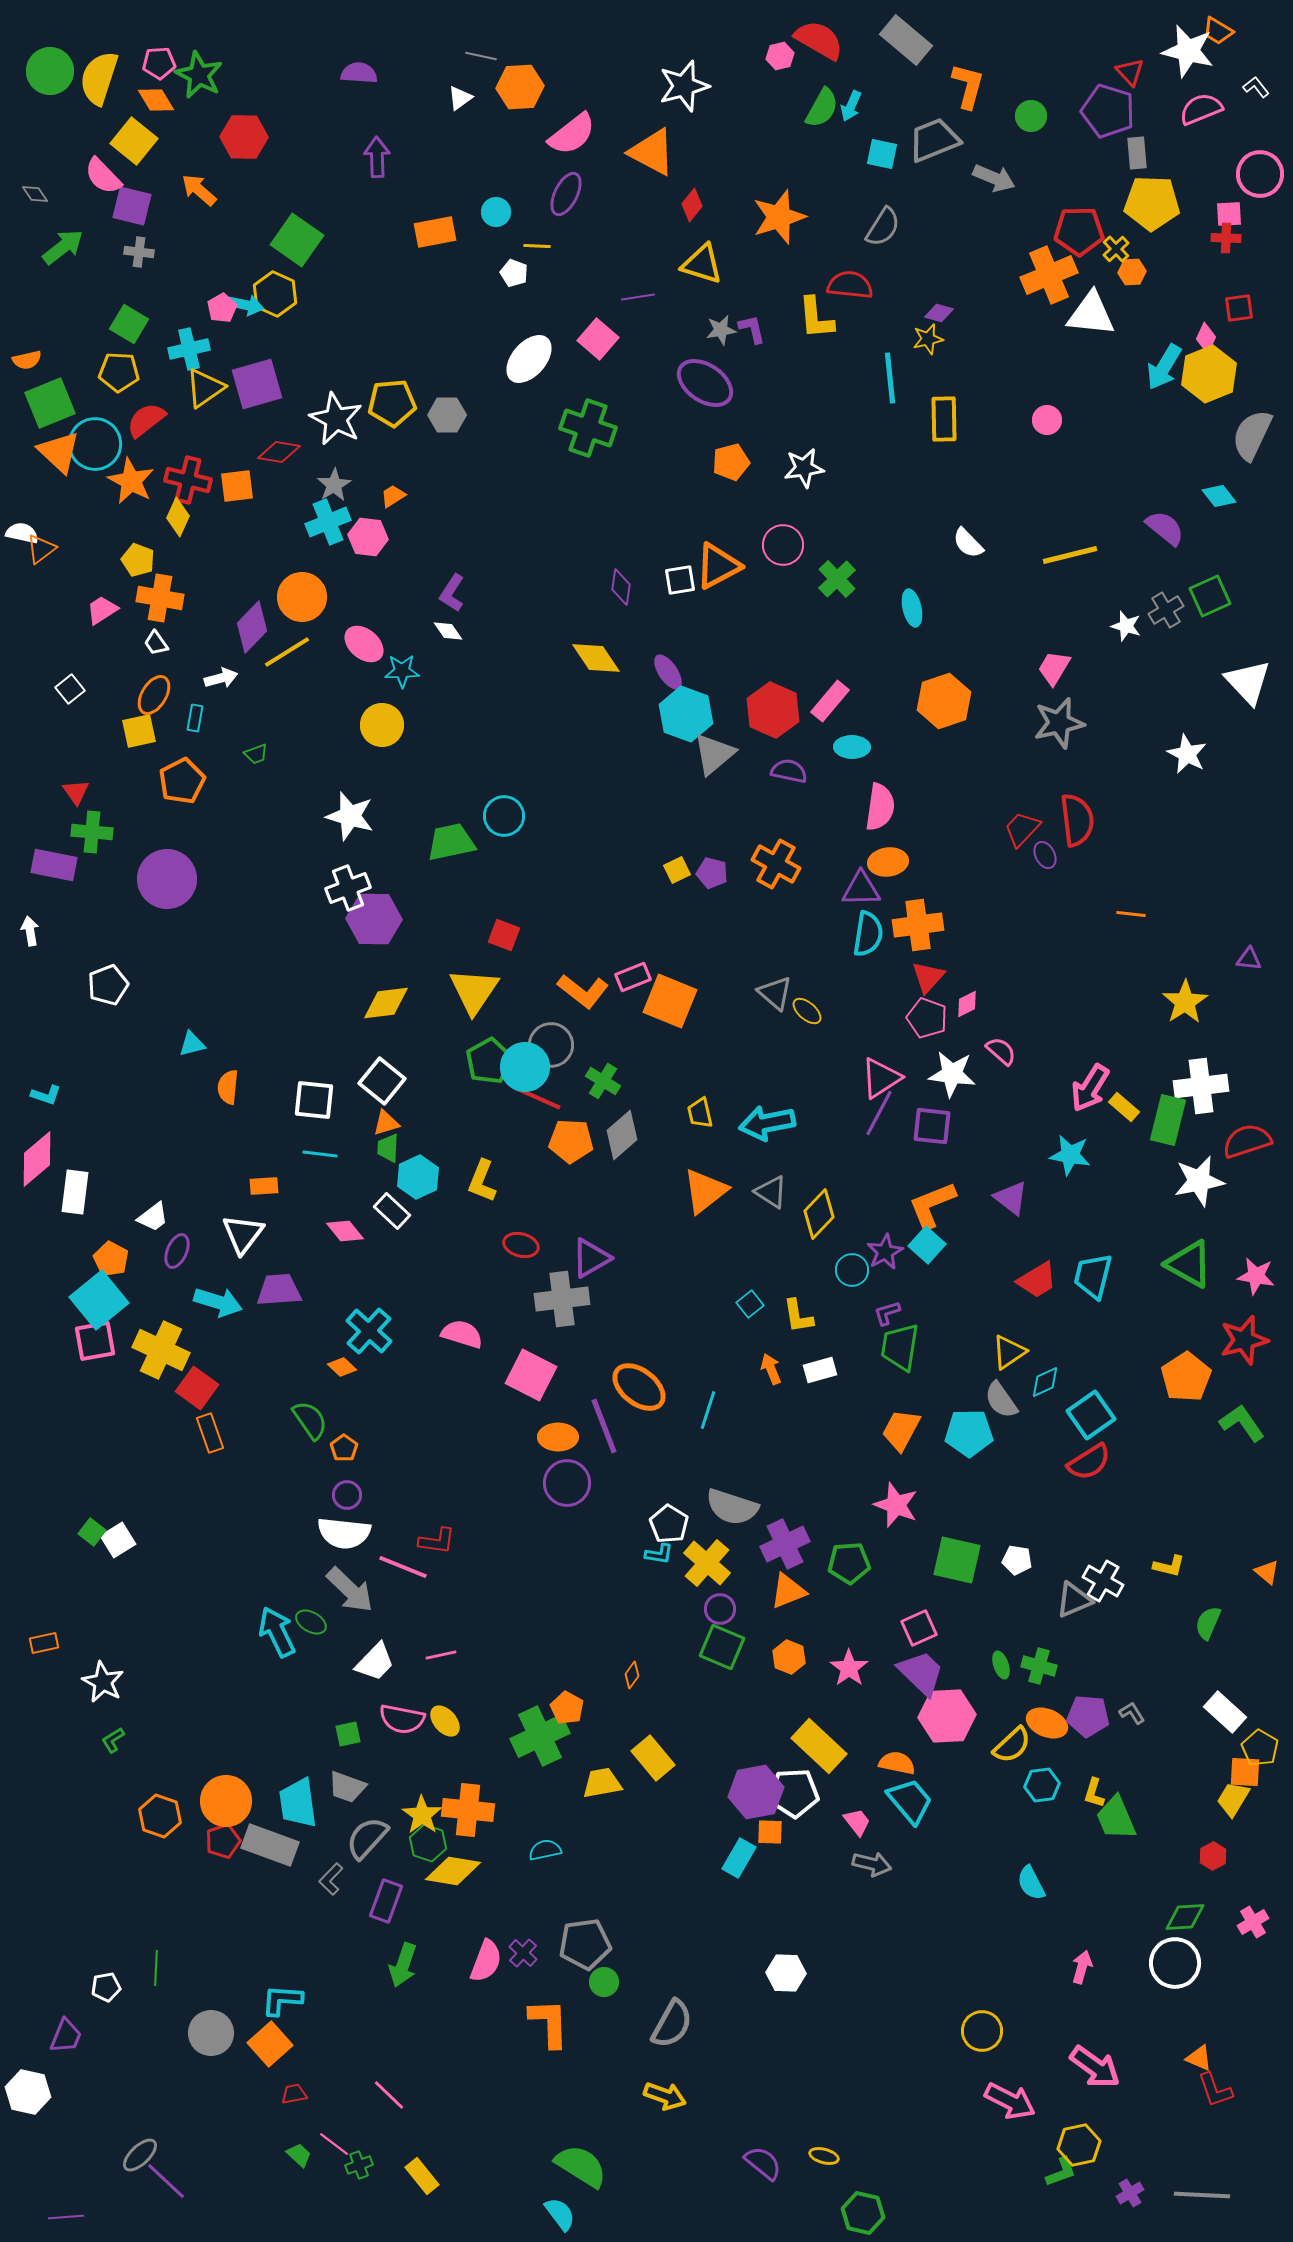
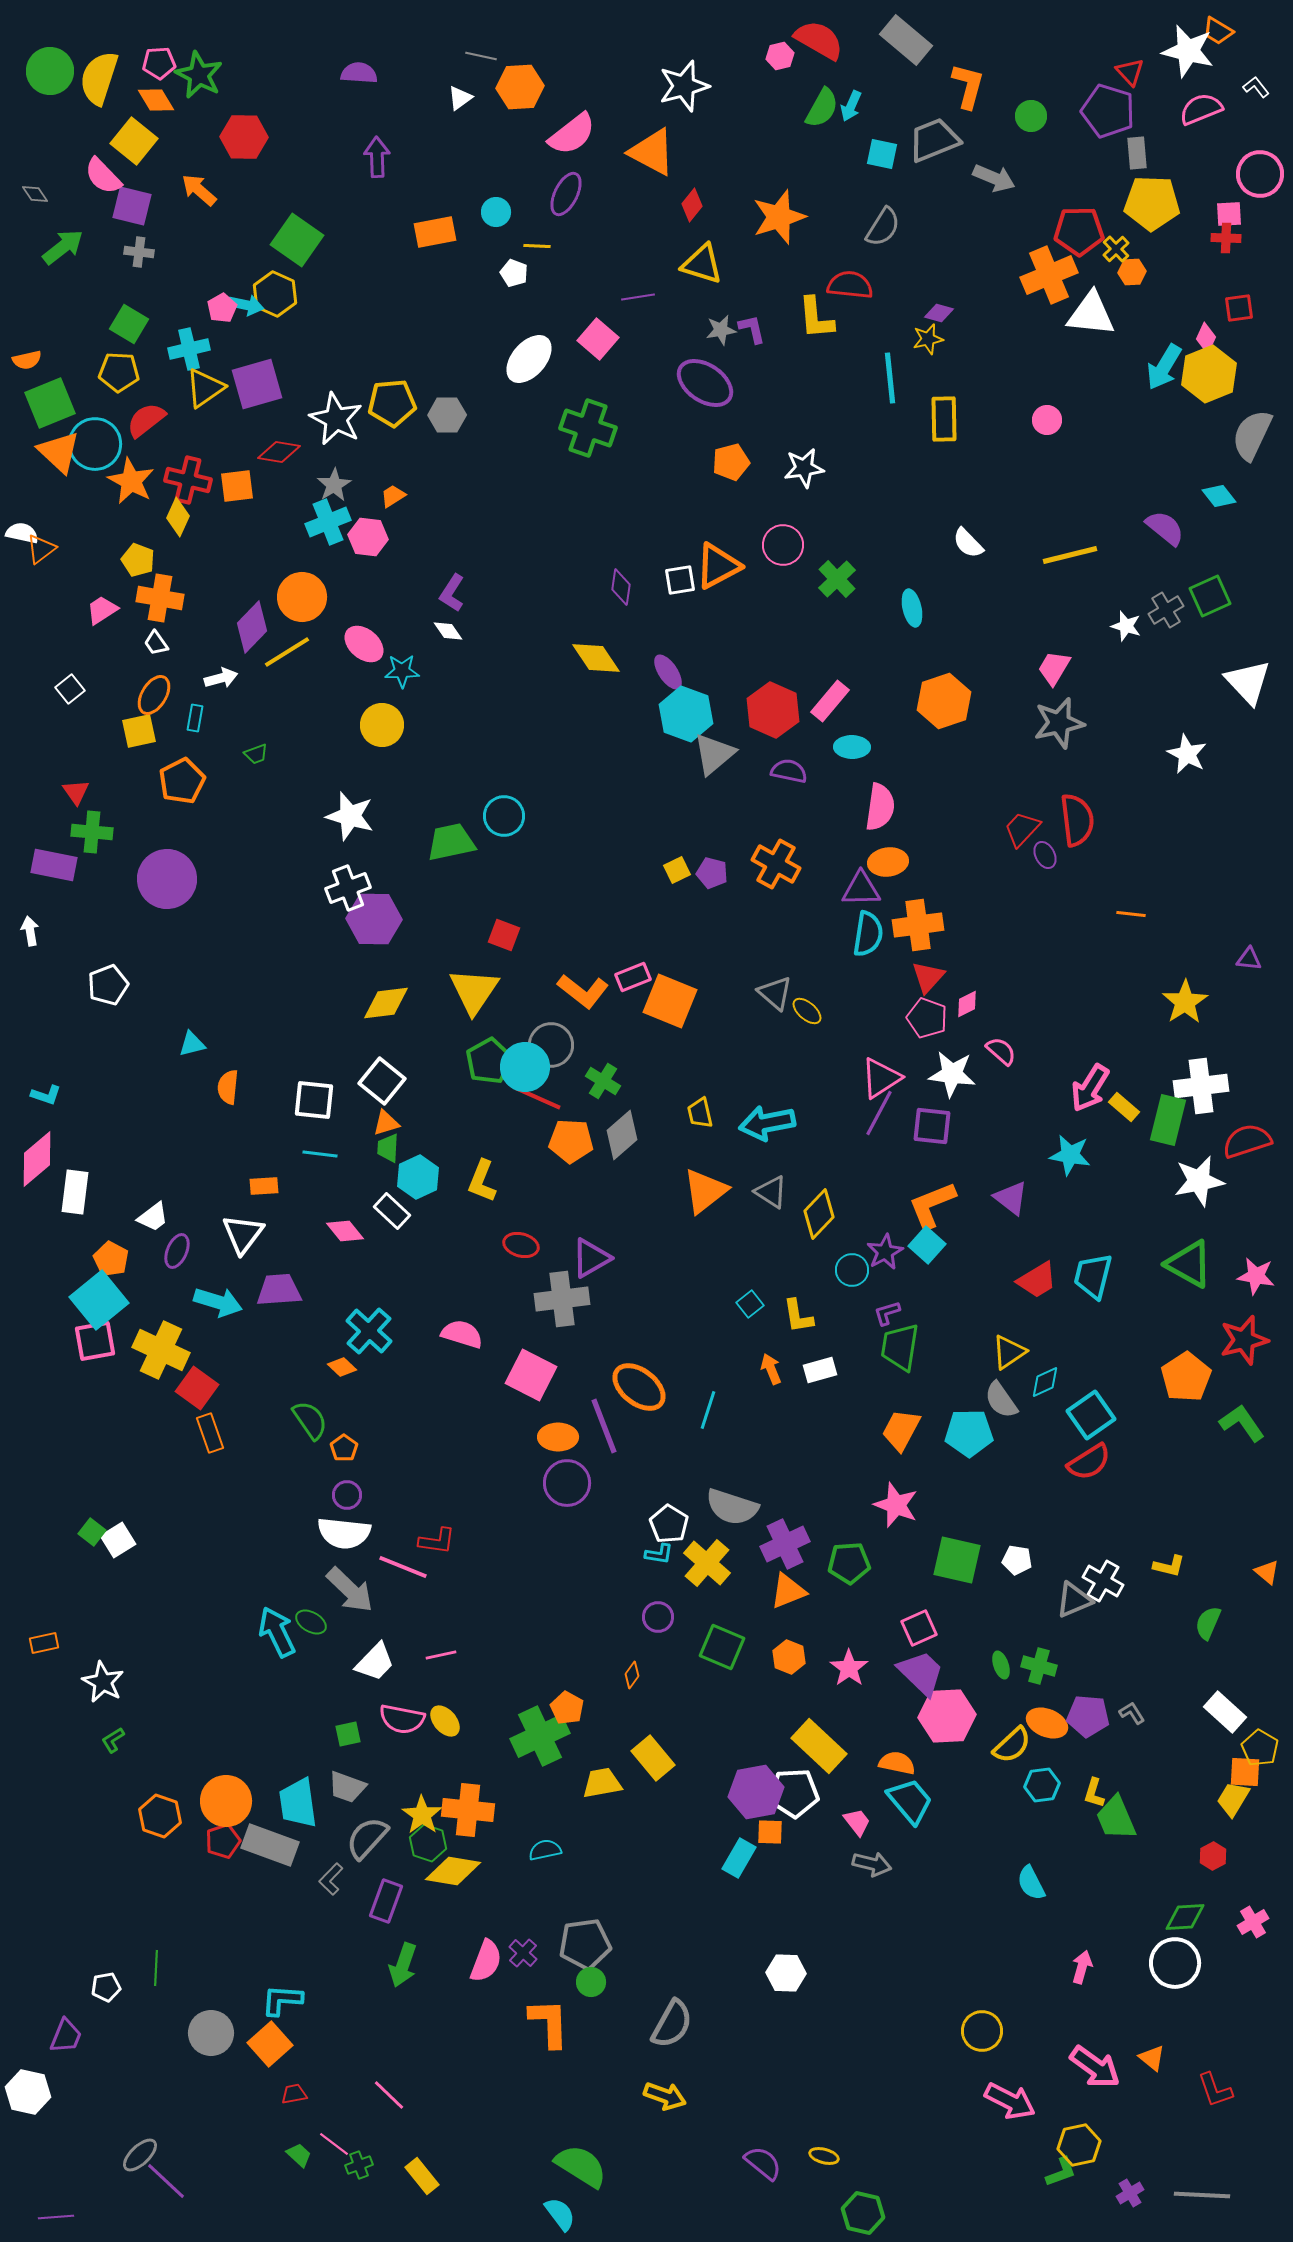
purple circle at (720, 1609): moved 62 px left, 8 px down
green circle at (604, 1982): moved 13 px left
orange triangle at (1199, 2058): moved 47 px left; rotated 16 degrees clockwise
purple line at (66, 2217): moved 10 px left
